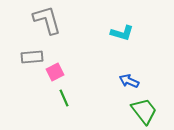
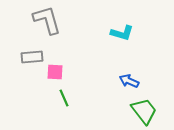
pink square: rotated 30 degrees clockwise
